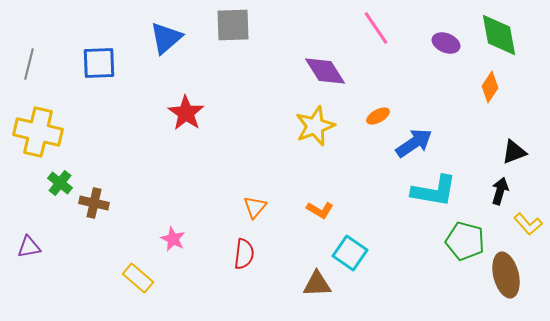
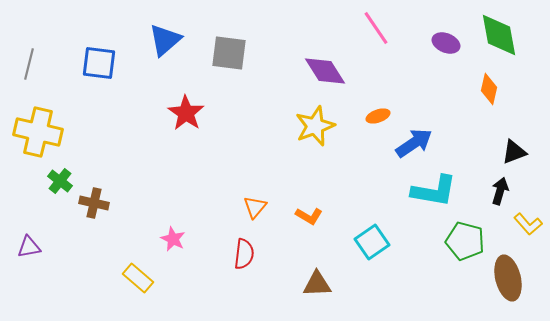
gray square: moved 4 px left, 28 px down; rotated 9 degrees clockwise
blue triangle: moved 1 px left, 2 px down
blue square: rotated 9 degrees clockwise
orange diamond: moved 1 px left, 2 px down; rotated 20 degrees counterclockwise
orange ellipse: rotated 10 degrees clockwise
green cross: moved 2 px up
orange L-shape: moved 11 px left, 6 px down
cyan square: moved 22 px right, 11 px up; rotated 20 degrees clockwise
brown ellipse: moved 2 px right, 3 px down
